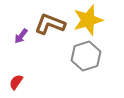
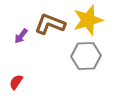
gray hexagon: rotated 16 degrees clockwise
